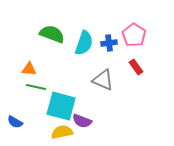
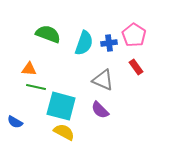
green semicircle: moved 4 px left
purple semicircle: moved 18 px right, 11 px up; rotated 24 degrees clockwise
yellow semicircle: moved 2 px right; rotated 40 degrees clockwise
